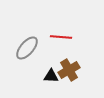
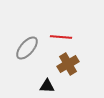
brown cross: moved 1 px left, 6 px up
black triangle: moved 4 px left, 10 px down
